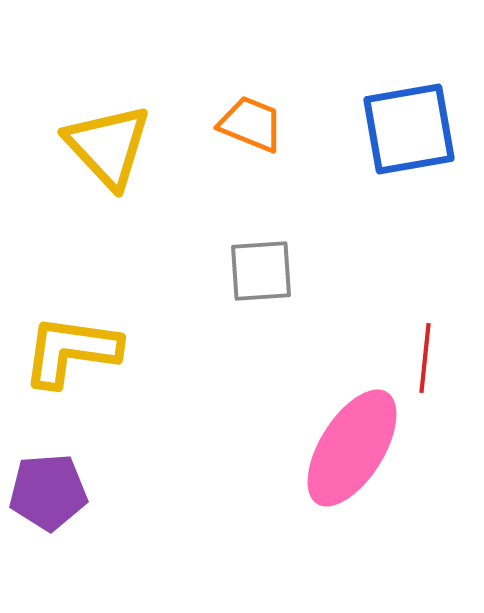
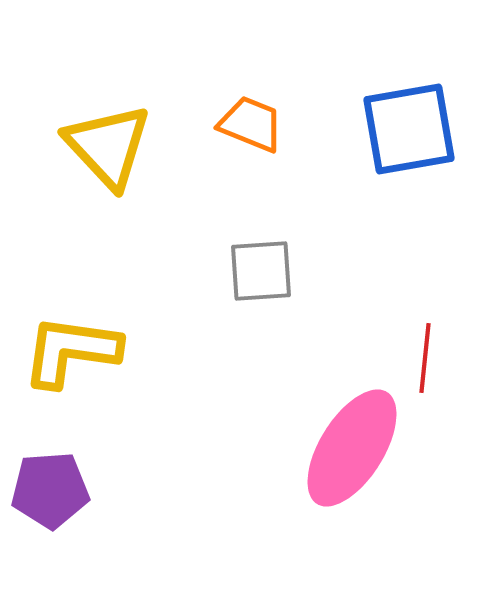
purple pentagon: moved 2 px right, 2 px up
